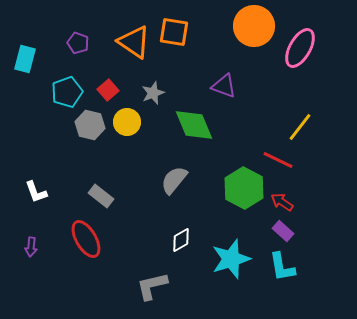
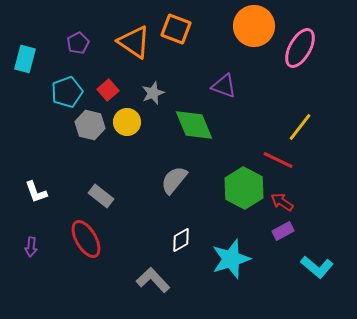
orange square: moved 2 px right, 3 px up; rotated 12 degrees clockwise
purple pentagon: rotated 25 degrees clockwise
purple rectangle: rotated 70 degrees counterclockwise
cyan L-shape: moved 35 px right; rotated 40 degrees counterclockwise
gray L-shape: moved 1 px right, 6 px up; rotated 60 degrees clockwise
